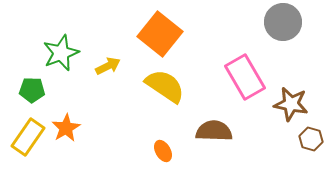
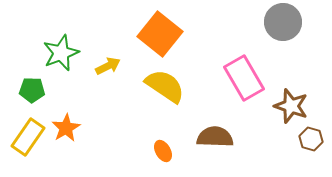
pink rectangle: moved 1 px left, 1 px down
brown star: moved 2 px down; rotated 8 degrees clockwise
brown semicircle: moved 1 px right, 6 px down
